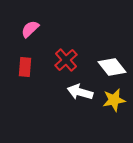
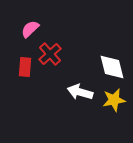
red cross: moved 16 px left, 6 px up
white diamond: rotated 24 degrees clockwise
